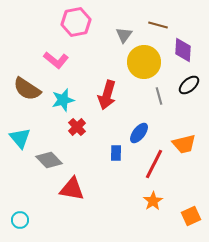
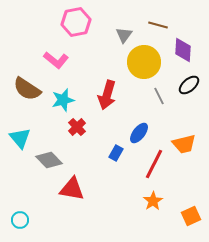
gray line: rotated 12 degrees counterclockwise
blue rectangle: rotated 28 degrees clockwise
